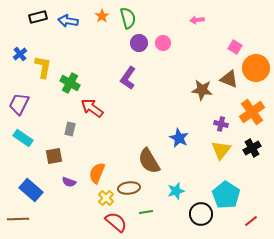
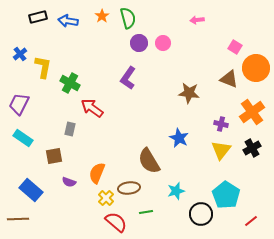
brown star: moved 13 px left, 3 px down
